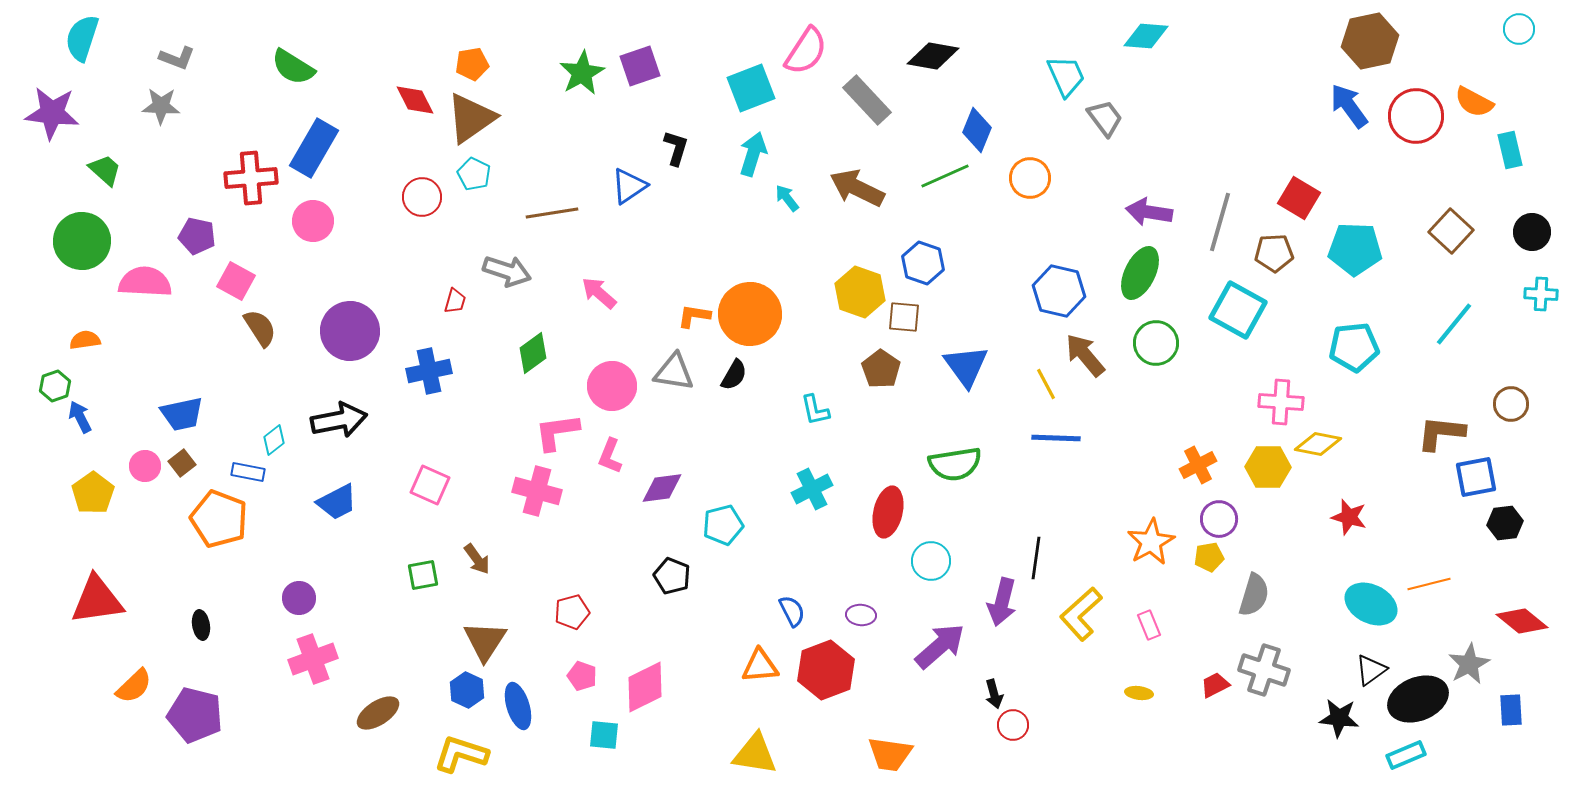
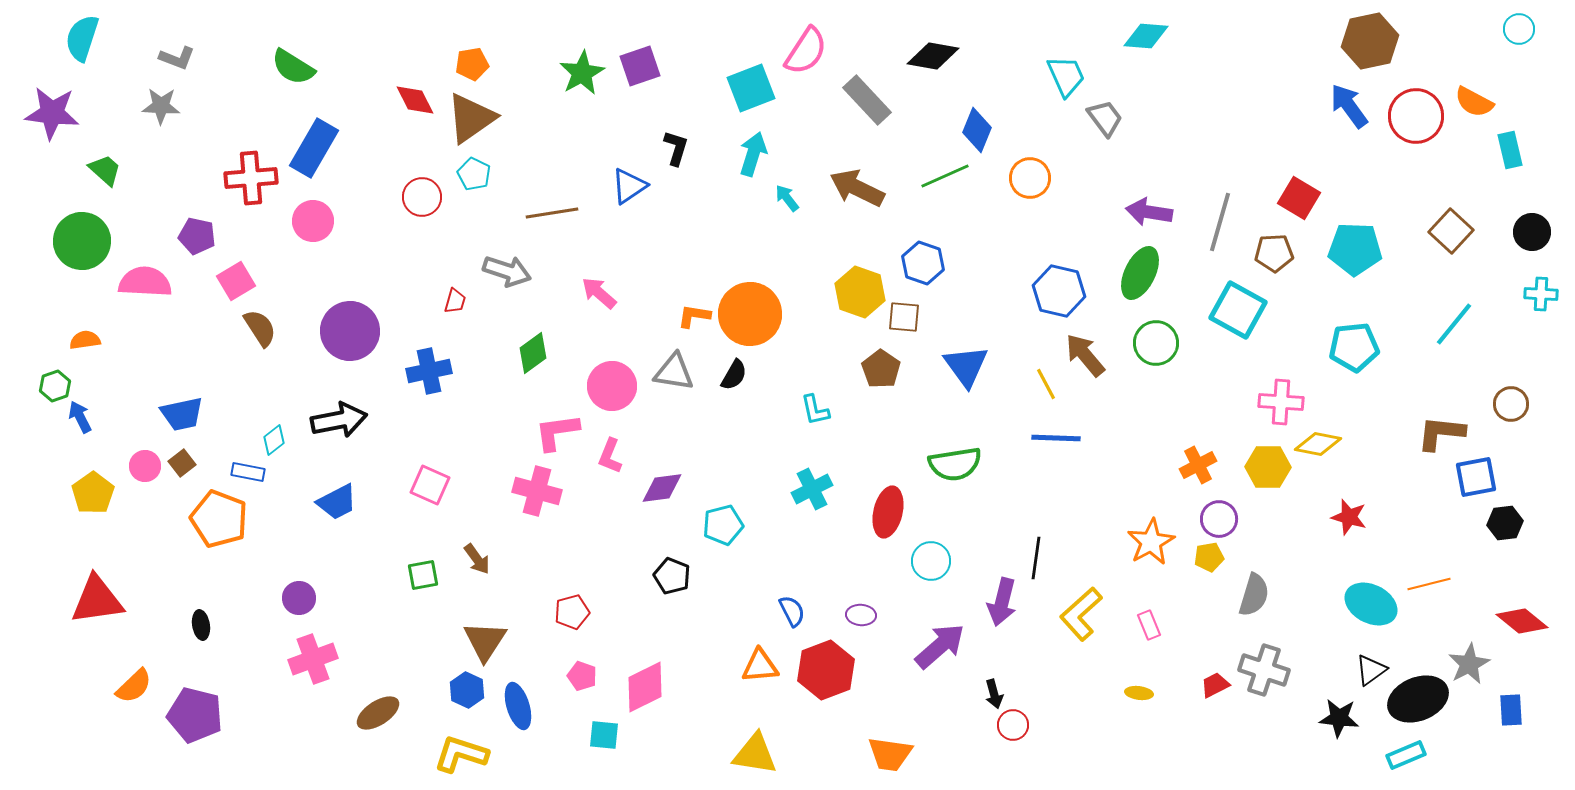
pink square at (236, 281): rotated 30 degrees clockwise
